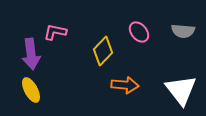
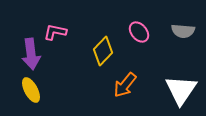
orange arrow: rotated 124 degrees clockwise
white triangle: rotated 12 degrees clockwise
